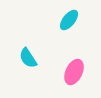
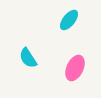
pink ellipse: moved 1 px right, 4 px up
